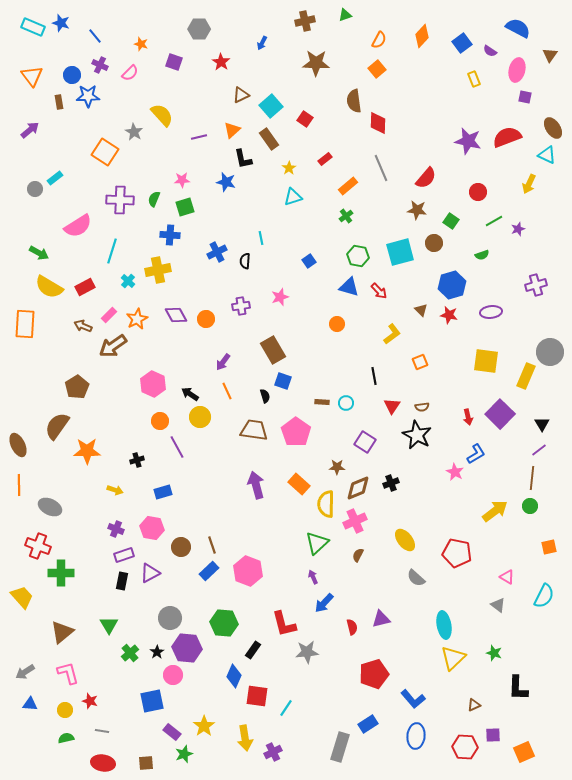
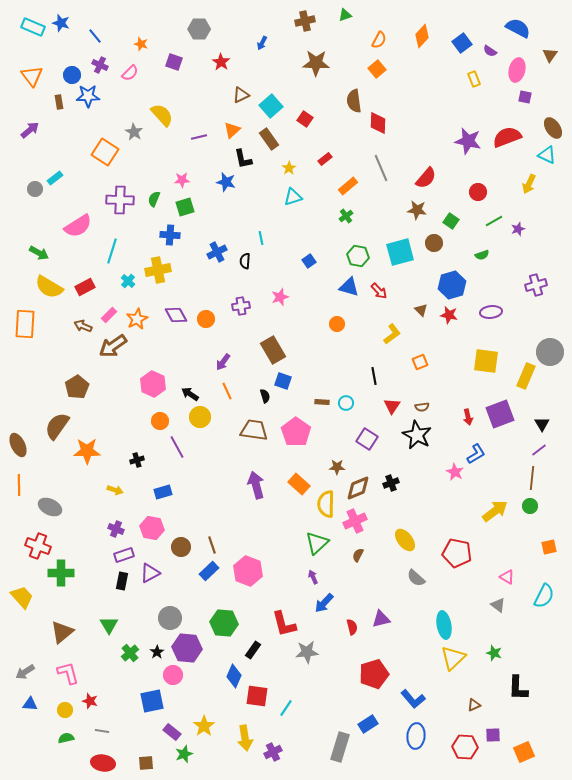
purple square at (500, 414): rotated 24 degrees clockwise
purple square at (365, 442): moved 2 px right, 3 px up
